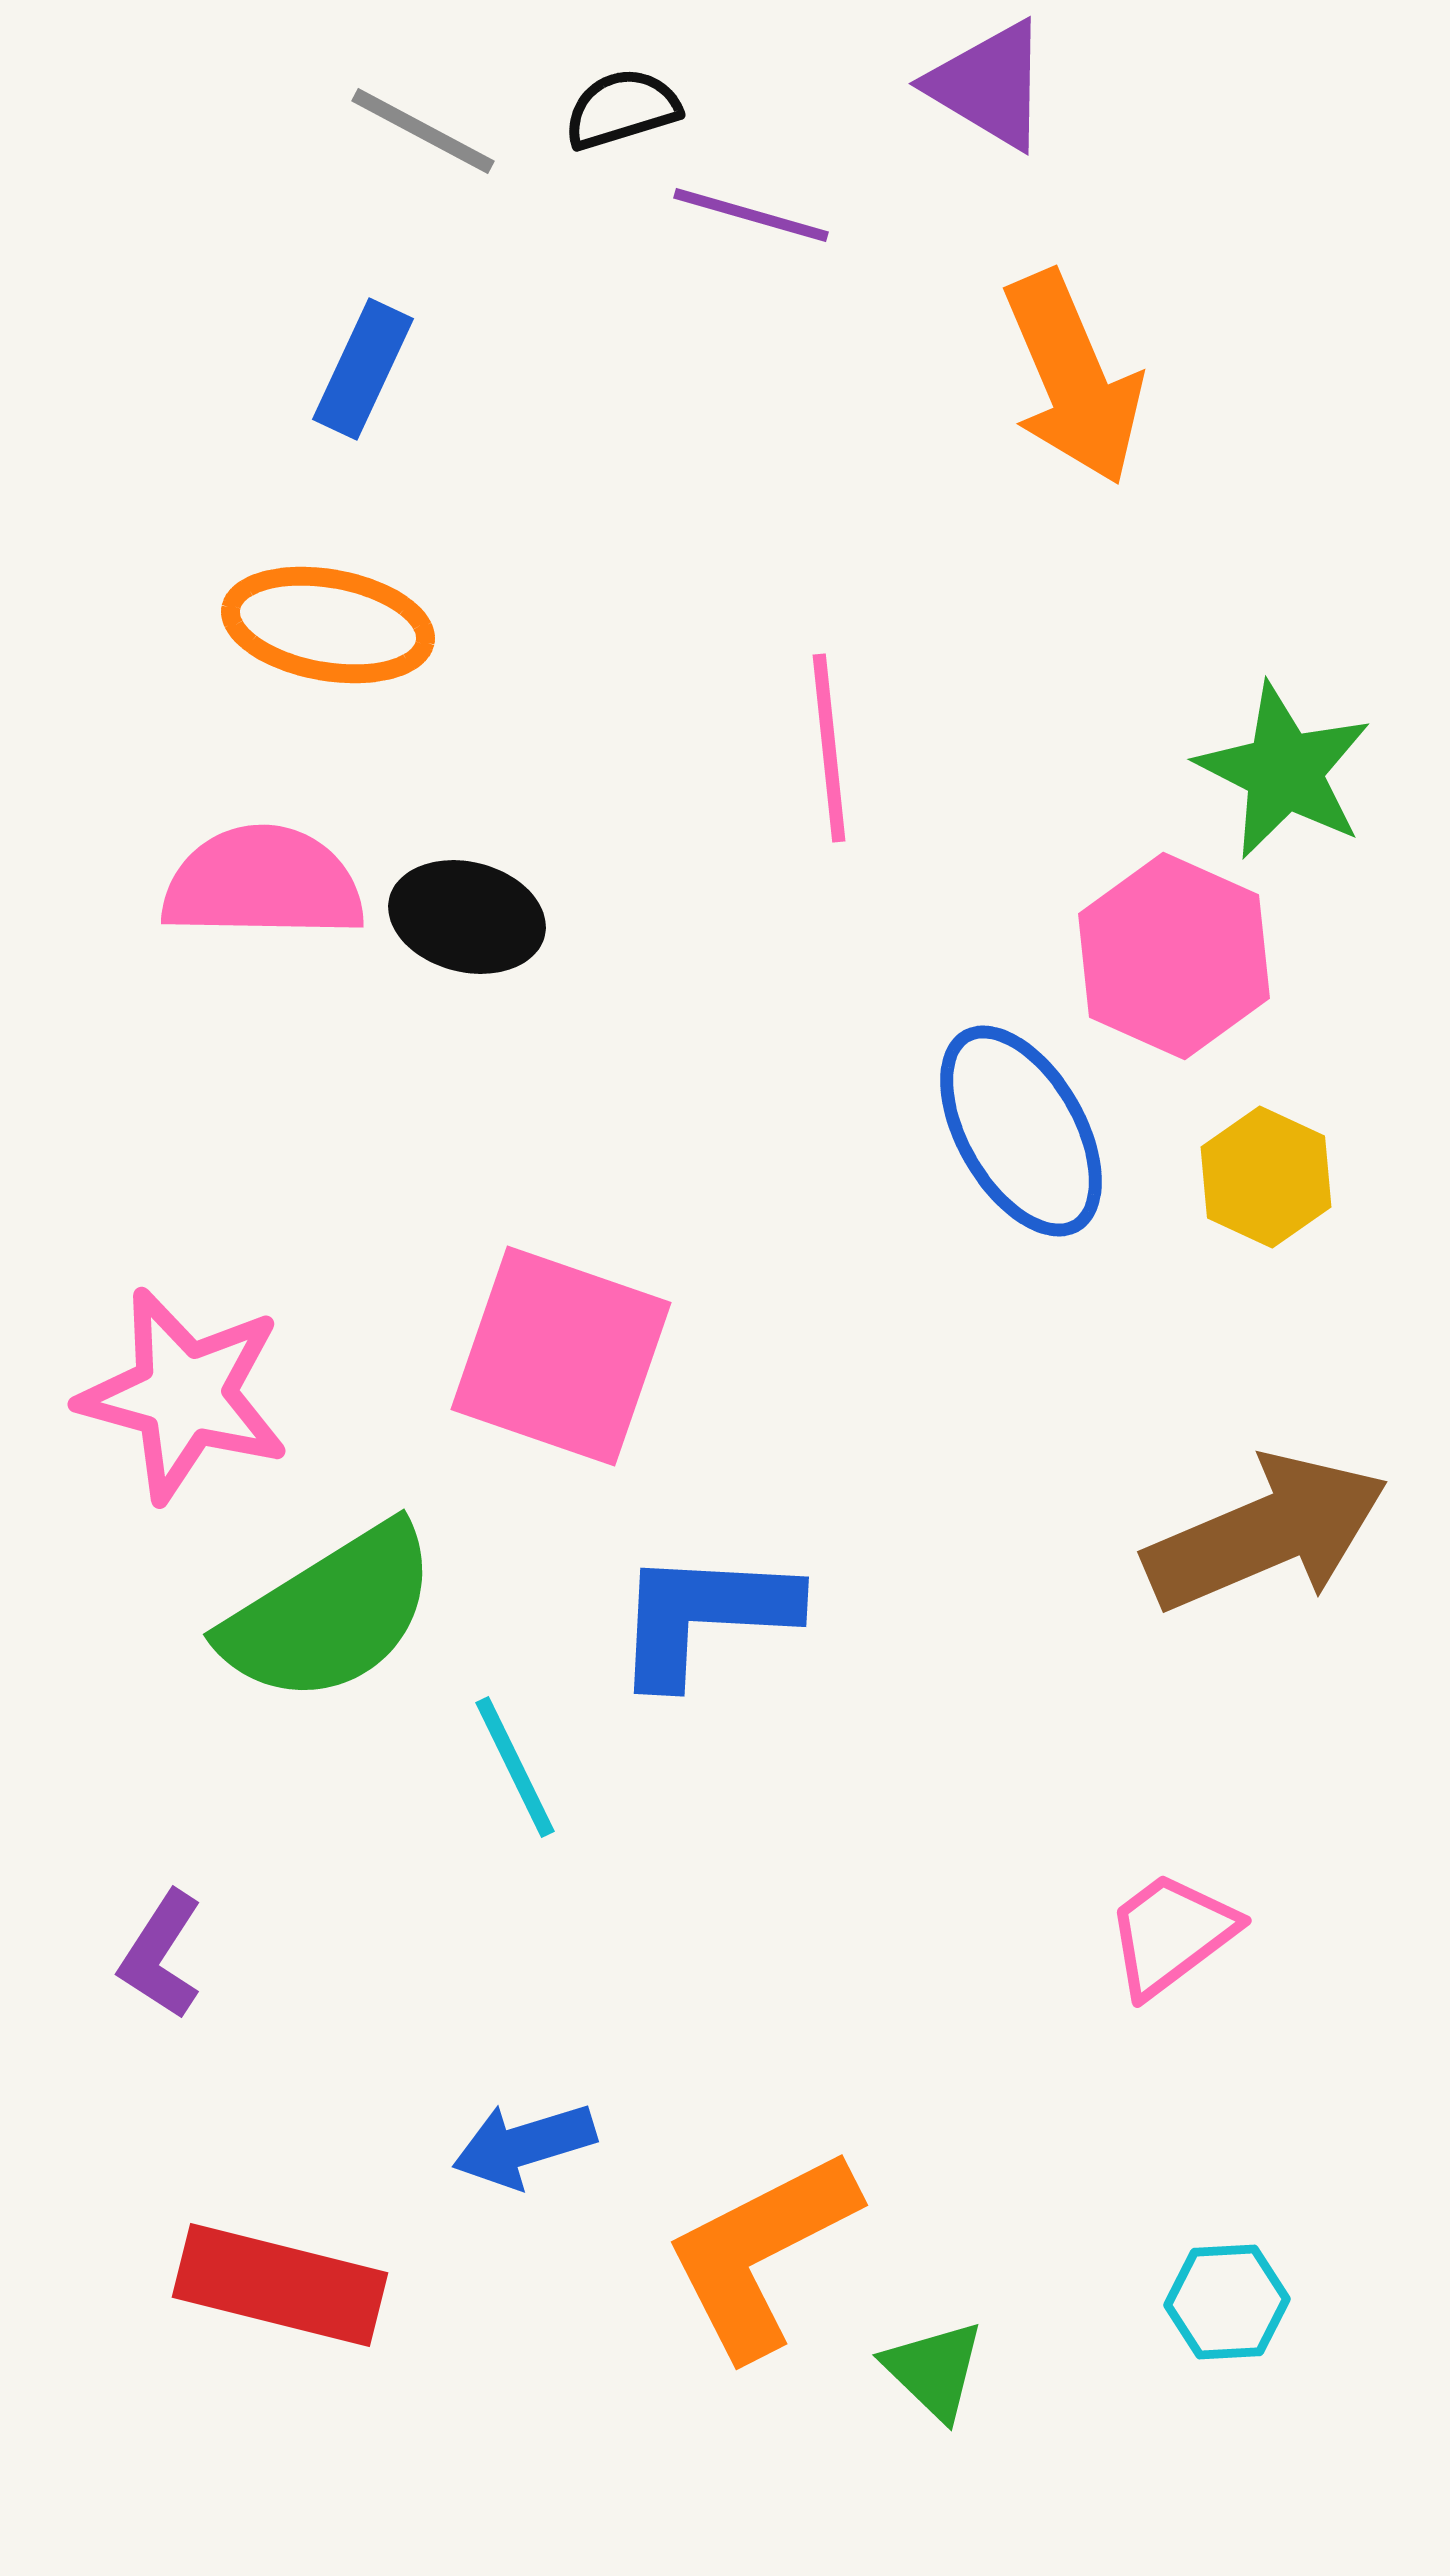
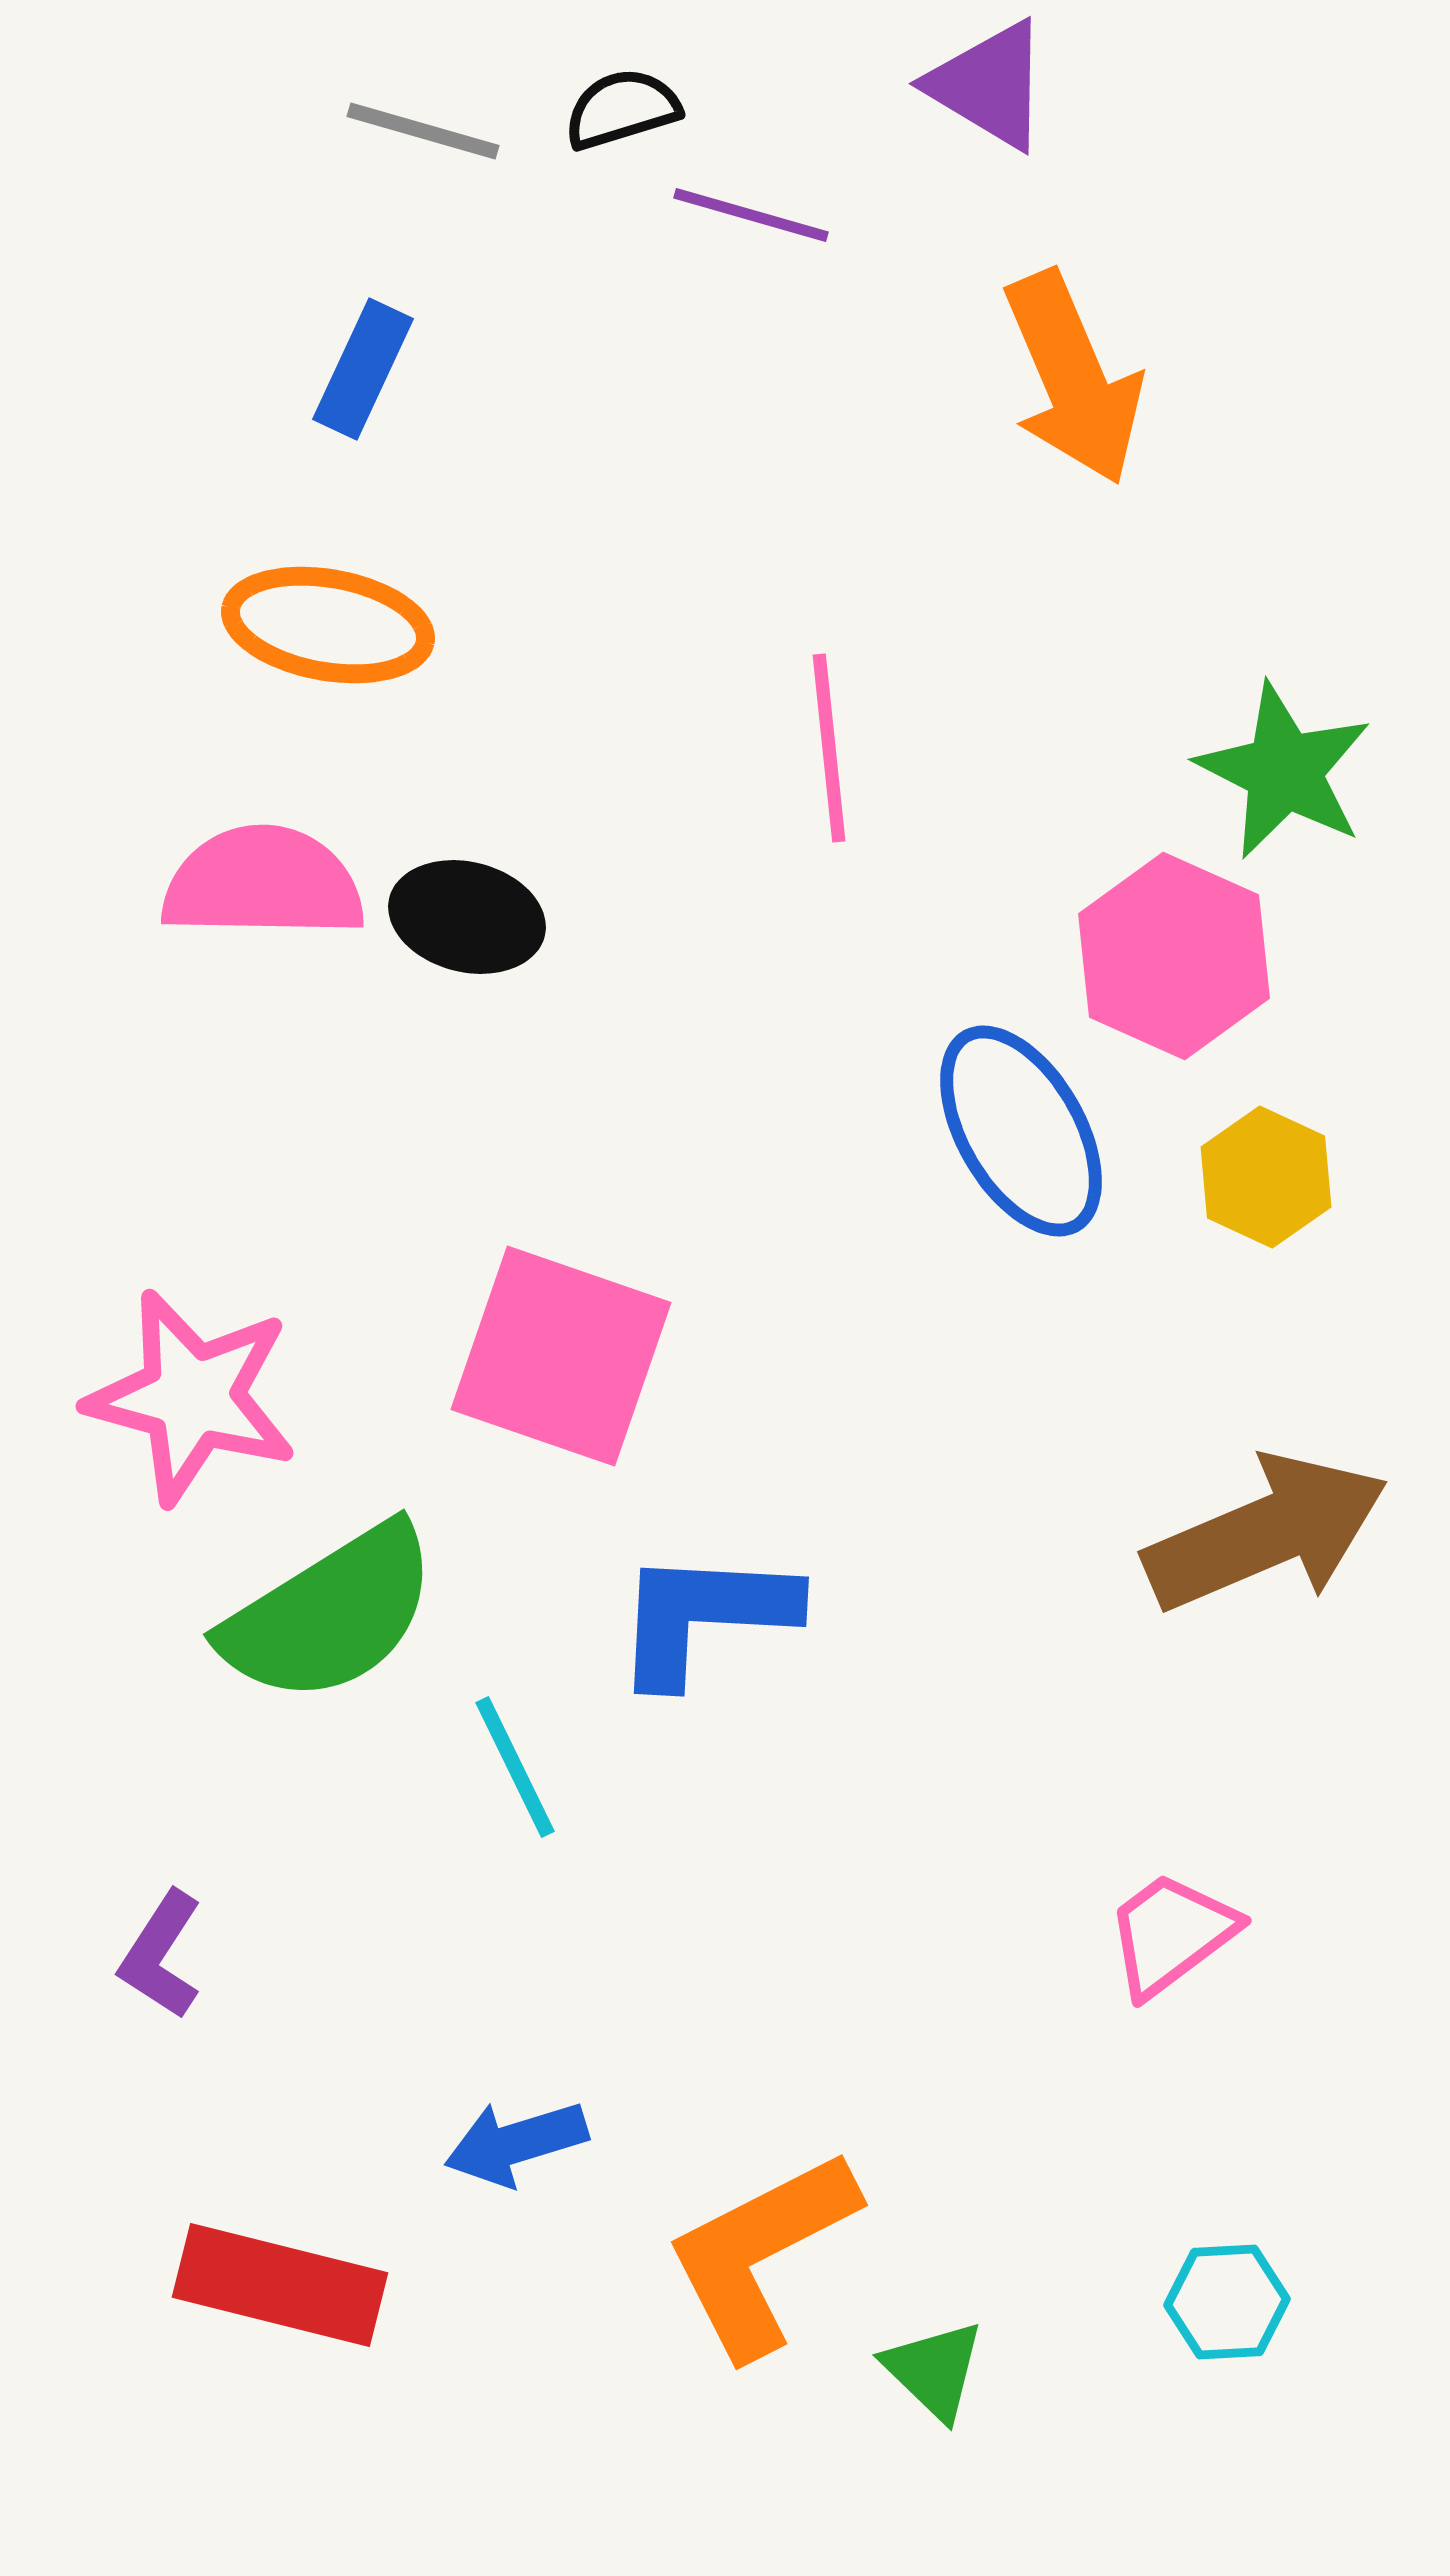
gray line: rotated 12 degrees counterclockwise
pink star: moved 8 px right, 2 px down
blue arrow: moved 8 px left, 2 px up
